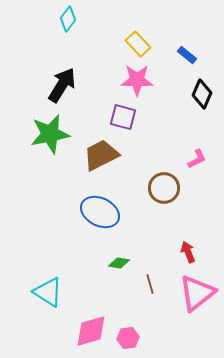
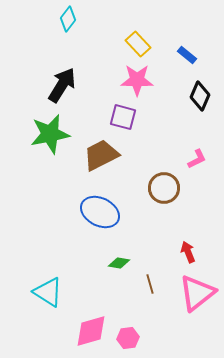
black diamond: moved 2 px left, 2 px down
